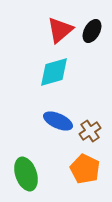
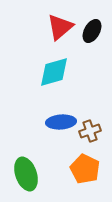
red triangle: moved 3 px up
blue ellipse: moved 3 px right, 1 px down; rotated 28 degrees counterclockwise
brown cross: rotated 15 degrees clockwise
